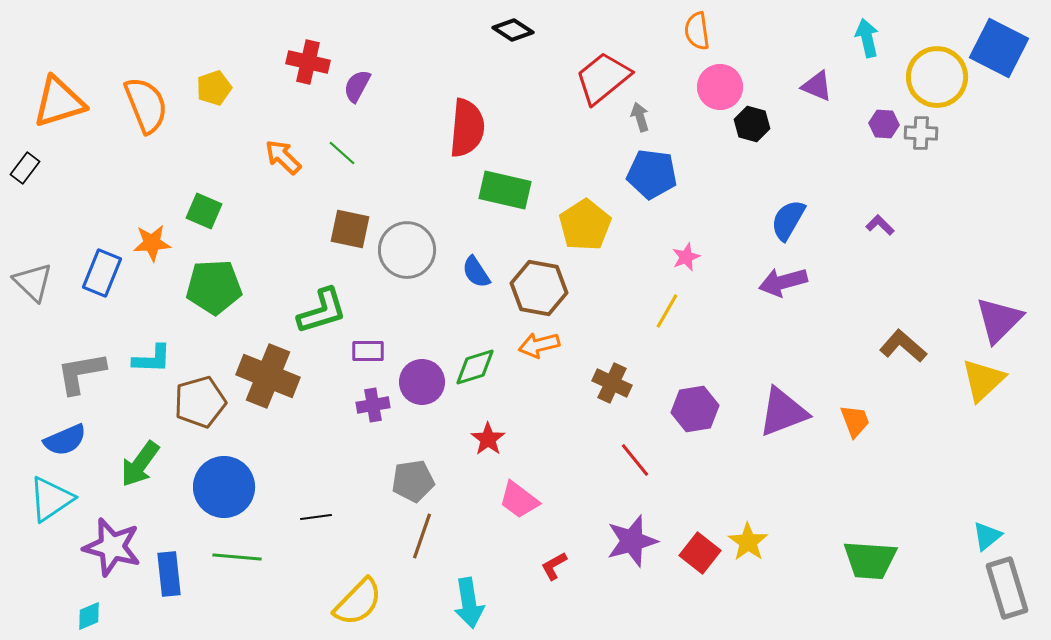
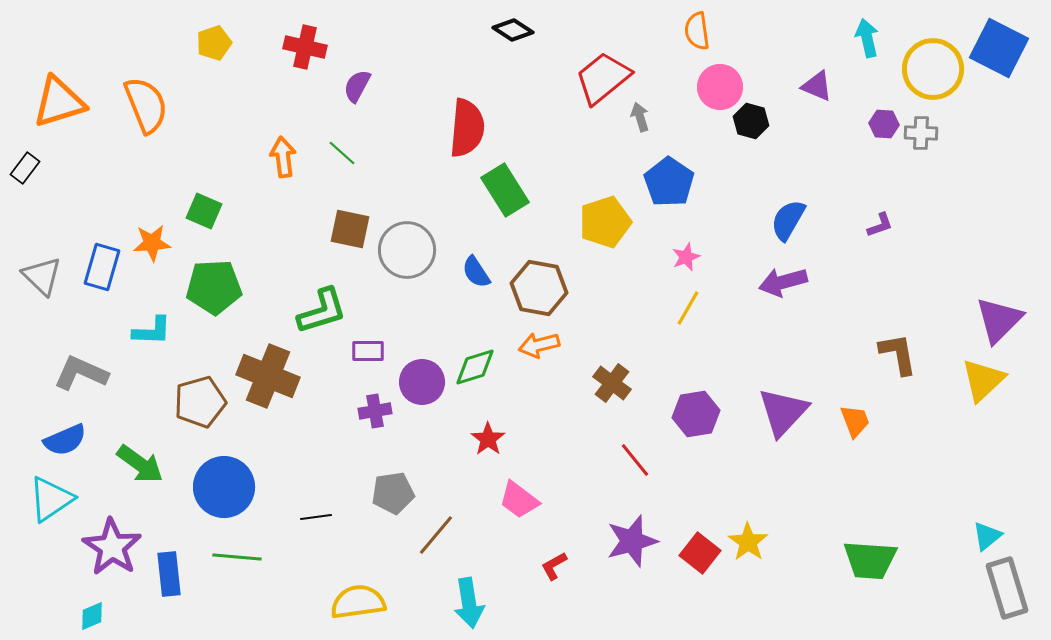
red cross at (308, 62): moved 3 px left, 15 px up
yellow circle at (937, 77): moved 4 px left, 8 px up
yellow pentagon at (214, 88): moved 45 px up
black hexagon at (752, 124): moved 1 px left, 3 px up
orange arrow at (283, 157): rotated 39 degrees clockwise
blue pentagon at (652, 174): moved 17 px right, 8 px down; rotated 27 degrees clockwise
green rectangle at (505, 190): rotated 45 degrees clockwise
yellow pentagon at (585, 225): moved 20 px right, 3 px up; rotated 15 degrees clockwise
purple L-shape at (880, 225): rotated 116 degrees clockwise
blue rectangle at (102, 273): moved 6 px up; rotated 6 degrees counterclockwise
gray triangle at (33, 282): moved 9 px right, 6 px up
yellow line at (667, 311): moved 21 px right, 3 px up
brown L-shape at (903, 346): moved 5 px left, 8 px down; rotated 39 degrees clockwise
cyan L-shape at (152, 359): moved 28 px up
gray L-shape at (81, 373): rotated 34 degrees clockwise
brown cross at (612, 383): rotated 12 degrees clockwise
purple cross at (373, 405): moved 2 px right, 6 px down
purple hexagon at (695, 409): moved 1 px right, 5 px down
purple triangle at (783, 412): rotated 26 degrees counterclockwise
green arrow at (140, 464): rotated 90 degrees counterclockwise
gray pentagon at (413, 481): moved 20 px left, 12 px down
brown line at (422, 536): moved 14 px right, 1 px up; rotated 21 degrees clockwise
purple star at (112, 547): rotated 18 degrees clockwise
yellow semicircle at (358, 602): rotated 142 degrees counterclockwise
cyan diamond at (89, 616): moved 3 px right
